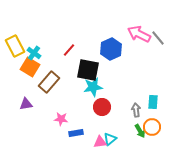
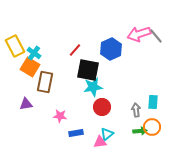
pink arrow: rotated 45 degrees counterclockwise
gray line: moved 2 px left, 2 px up
red line: moved 6 px right
brown rectangle: moved 4 px left; rotated 30 degrees counterclockwise
pink star: moved 1 px left, 3 px up
green arrow: rotated 64 degrees counterclockwise
cyan triangle: moved 3 px left, 5 px up
